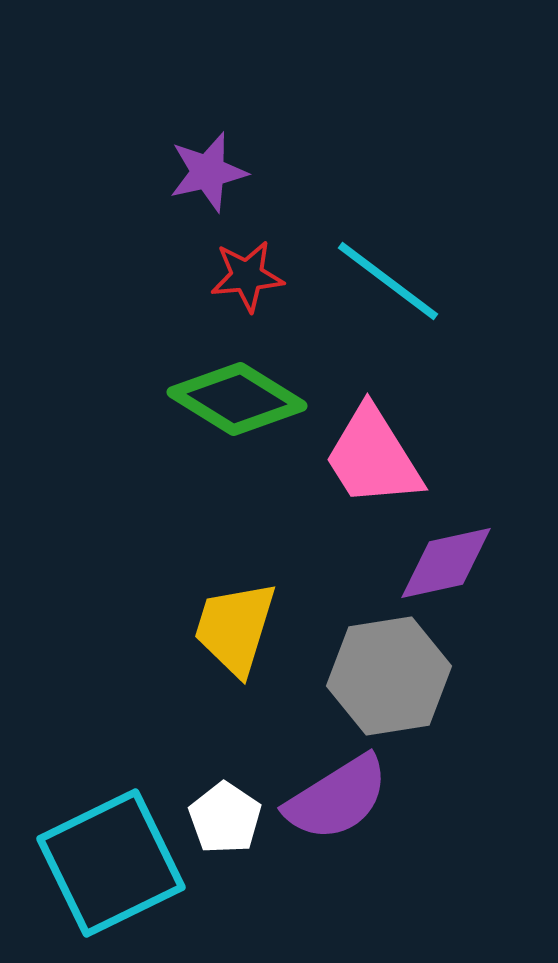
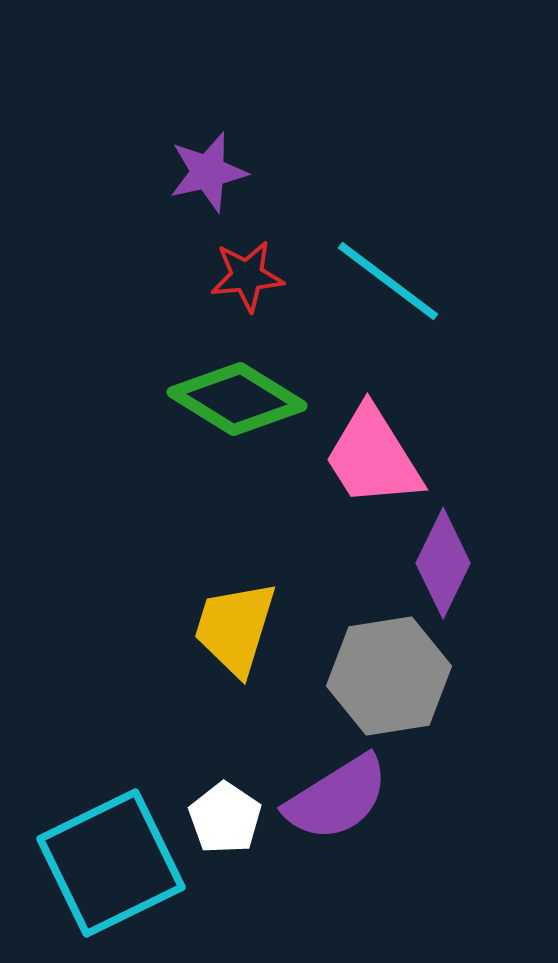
purple diamond: moved 3 px left; rotated 52 degrees counterclockwise
